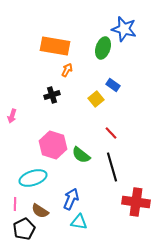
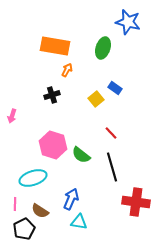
blue star: moved 4 px right, 7 px up
blue rectangle: moved 2 px right, 3 px down
